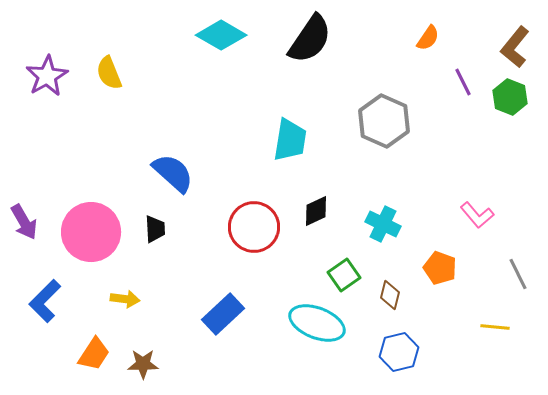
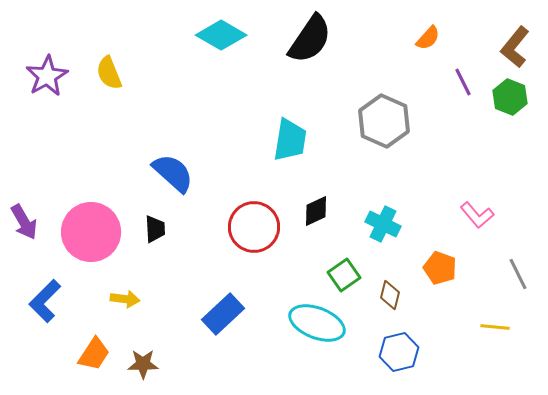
orange semicircle: rotated 8 degrees clockwise
